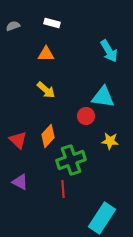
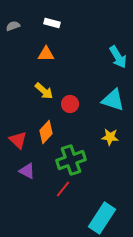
cyan arrow: moved 9 px right, 6 px down
yellow arrow: moved 2 px left, 1 px down
cyan triangle: moved 10 px right, 3 px down; rotated 10 degrees clockwise
red circle: moved 16 px left, 12 px up
orange diamond: moved 2 px left, 4 px up
yellow star: moved 4 px up
purple triangle: moved 7 px right, 11 px up
red line: rotated 42 degrees clockwise
